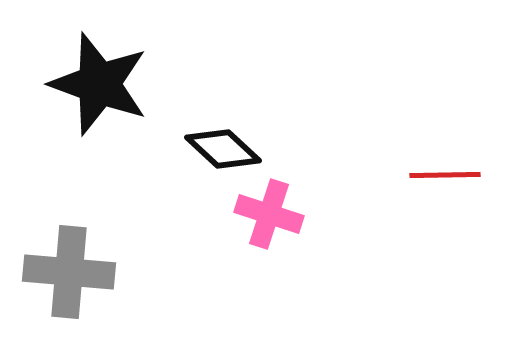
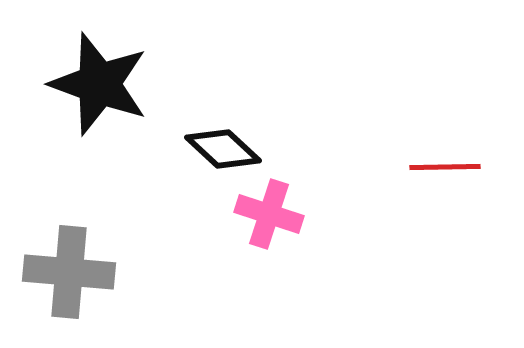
red line: moved 8 px up
